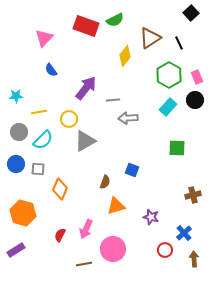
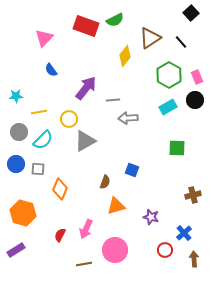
black line: moved 2 px right, 1 px up; rotated 16 degrees counterclockwise
cyan rectangle: rotated 18 degrees clockwise
pink circle: moved 2 px right, 1 px down
